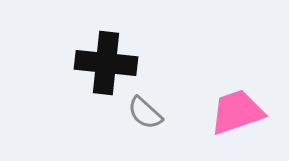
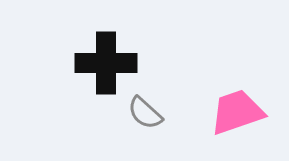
black cross: rotated 6 degrees counterclockwise
